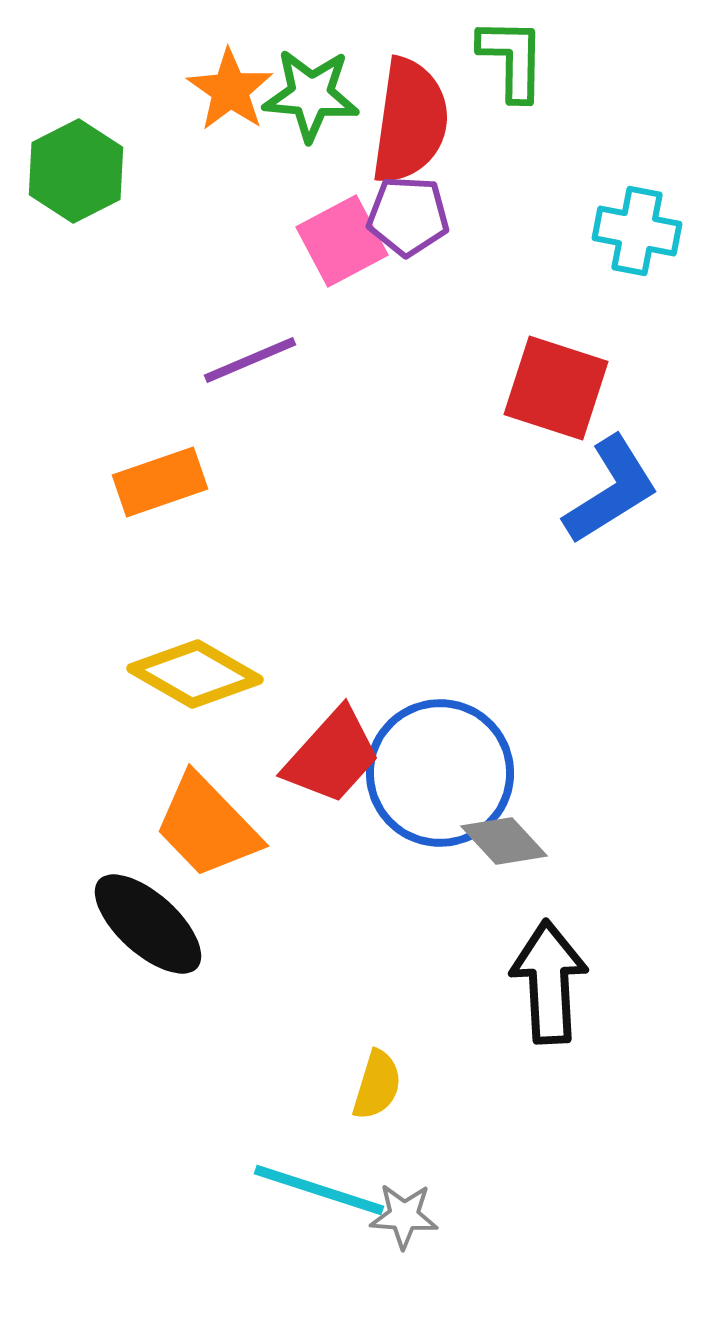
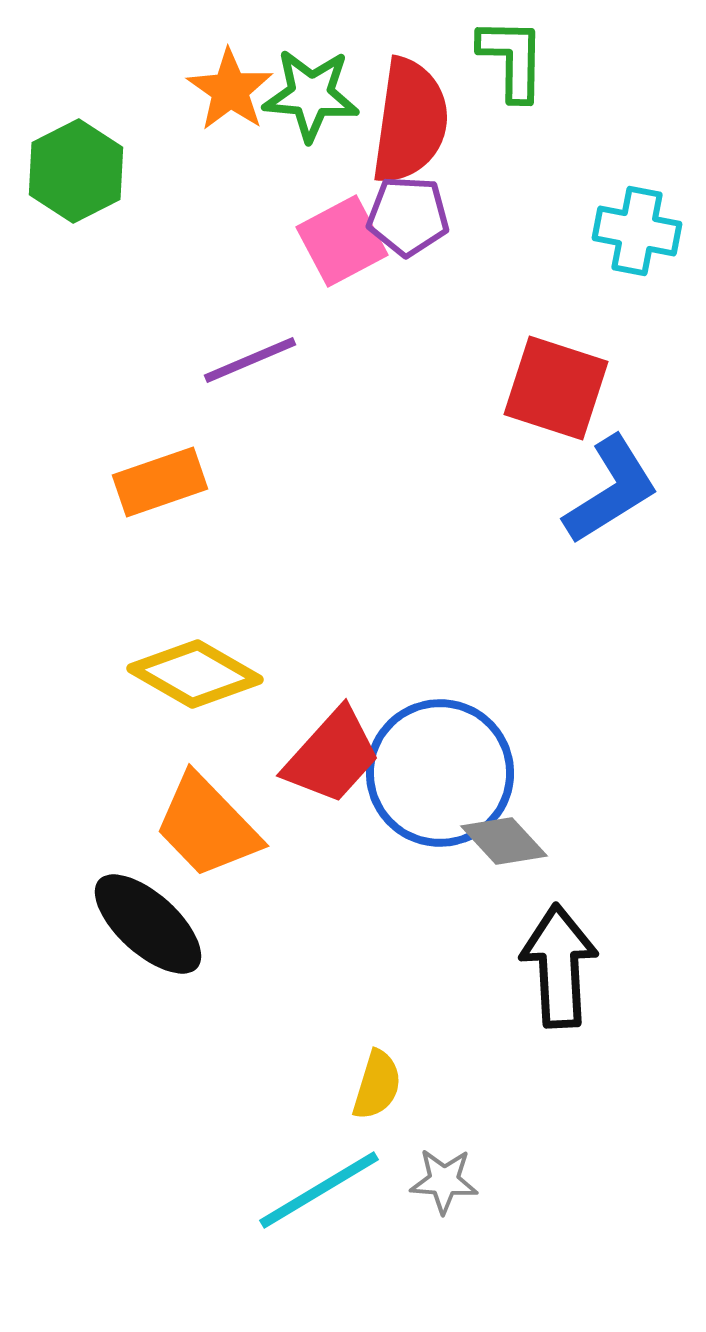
black arrow: moved 10 px right, 16 px up
cyan line: rotated 49 degrees counterclockwise
gray star: moved 40 px right, 35 px up
